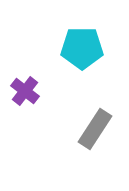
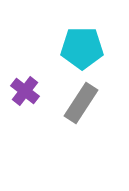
gray rectangle: moved 14 px left, 26 px up
